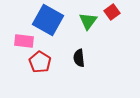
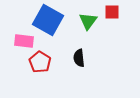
red square: rotated 35 degrees clockwise
